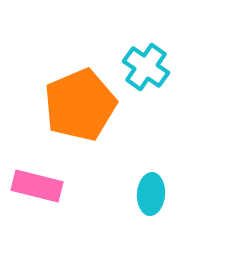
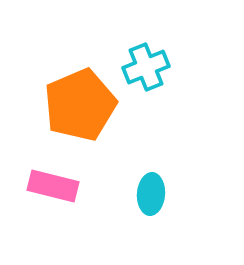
cyan cross: rotated 33 degrees clockwise
pink rectangle: moved 16 px right
